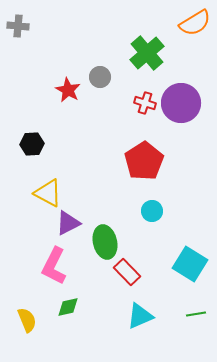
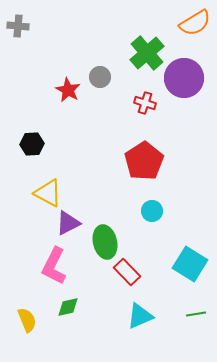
purple circle: moved 3 px right, 25 px up
